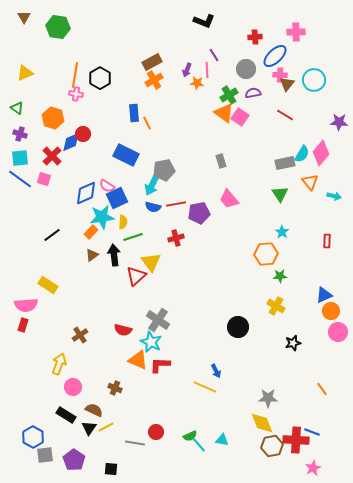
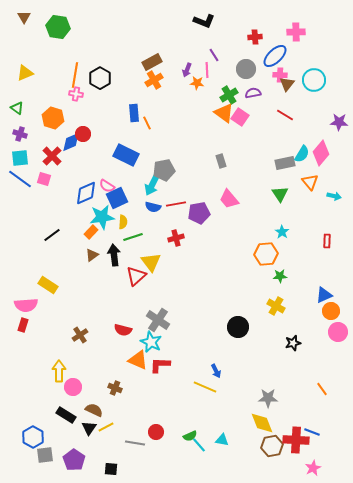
yellow arrow at (59, 364): moved 7 px down; rotated 20 degrees counterclockwise
